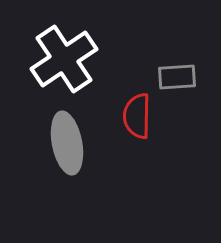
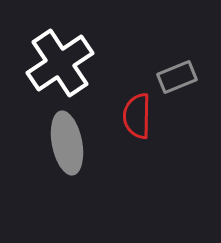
white cross: moved 4 px left, 4 px down
gray rectangle: rotated 18 degrees counterclockwise
